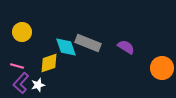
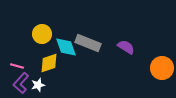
yellow circle: moved 20 px right, 2 px down
